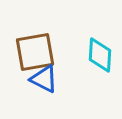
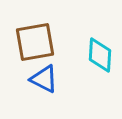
brown square: moved 10 px up
